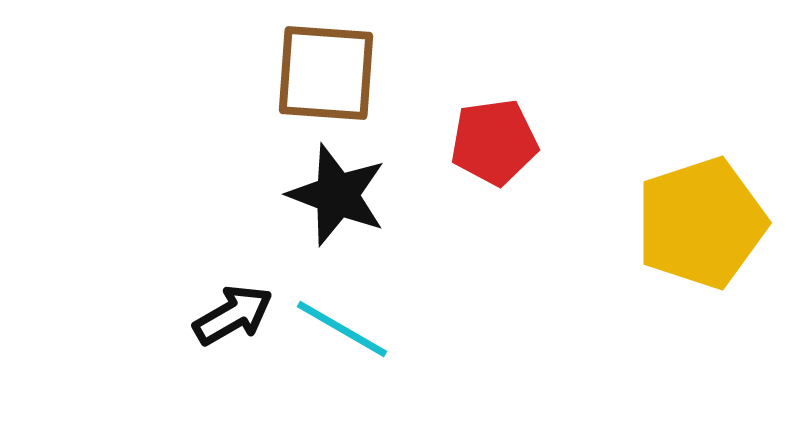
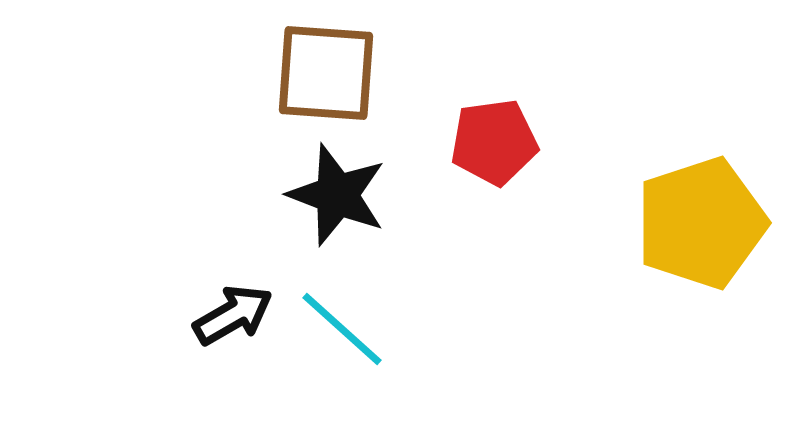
cyan line: rotated 12 degrees clockwise
